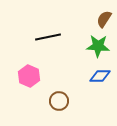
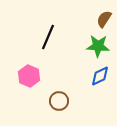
black line: rotated 55 degrees counterclockwise
blue diamond: rotated 25 degrees counterclockwise
